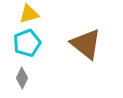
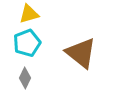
brown triangle: moved 5 px left, 9 px down
gray diamond: moved 3 px right
